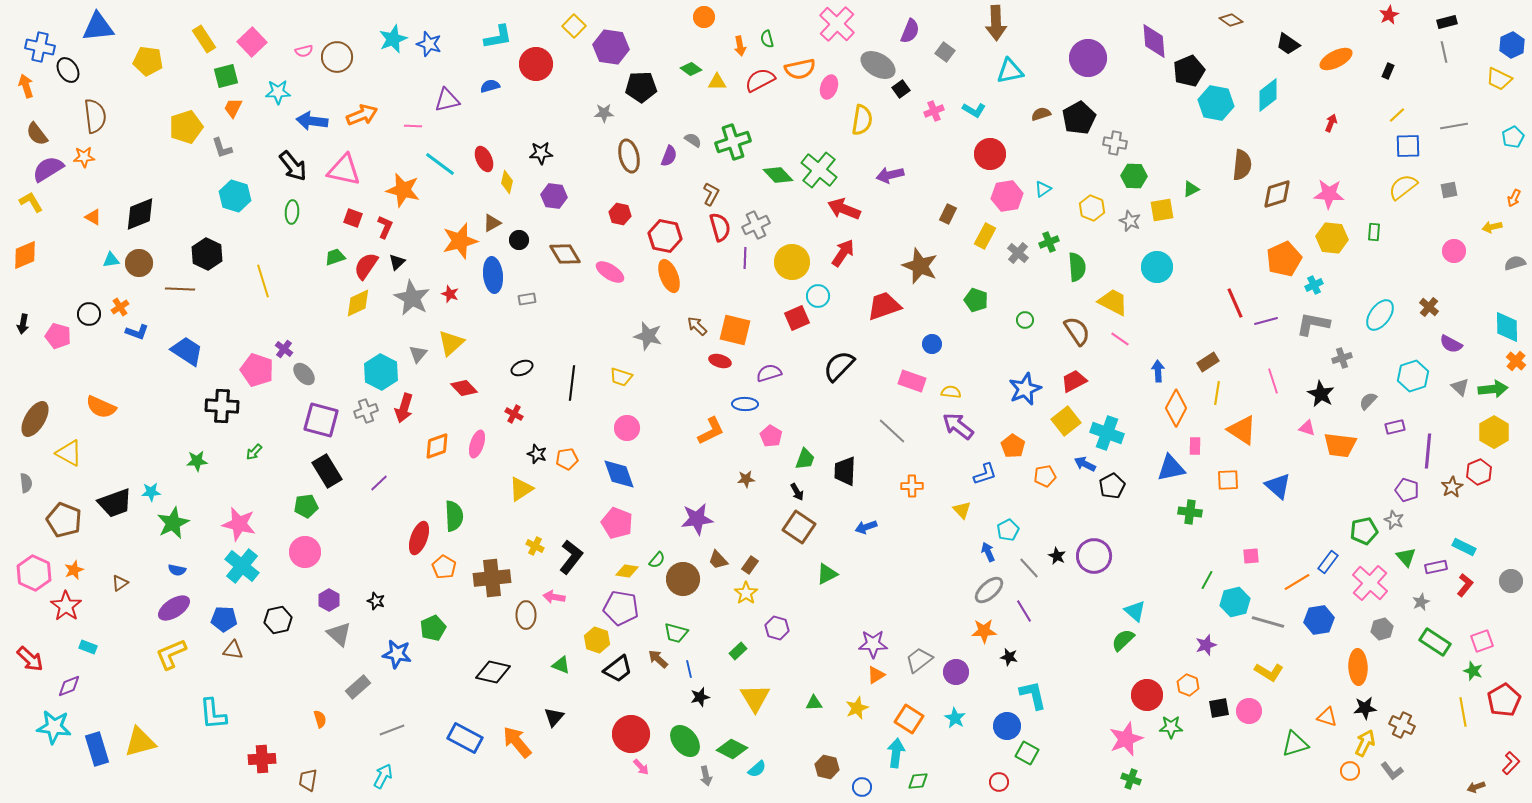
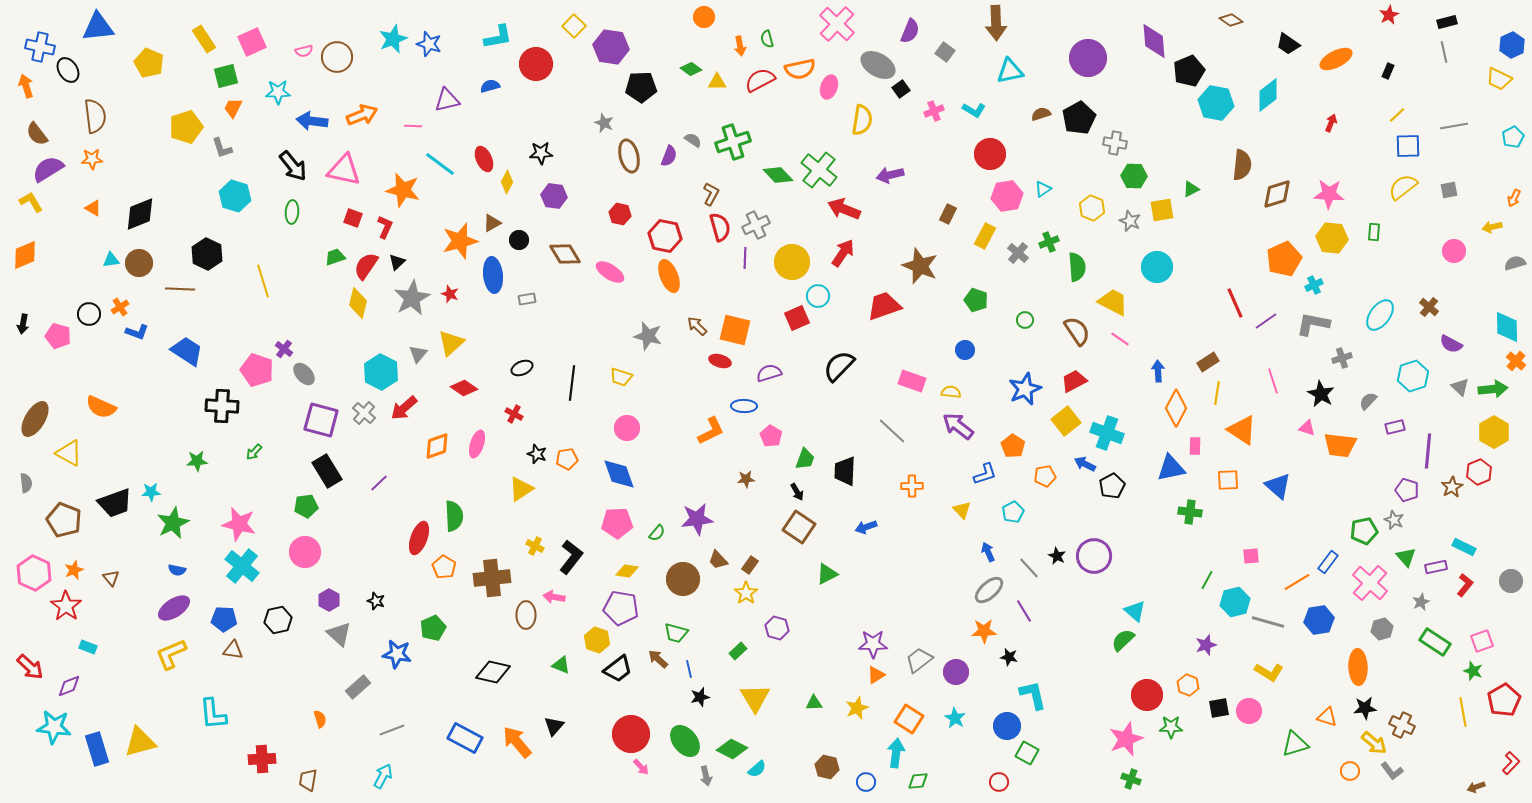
pink square at (252, 42): rotated 20 degrees clockwise
yellow pentagon at (148, 61): moved 1 px right, 2 px down; rotated 16 degrees clockwise
gray star at (604, 113): moved 10 px down; rotated 24 degrees clockwise
orange star at (84, 157): moved 8 px right, 2 px down
yellow diamond at (507, 182): rotated 15 degrees clockwise
orange triangle at (93, 217): moved 9 px up
gray star at (412, 298): rotated 15 degrees clockwise
yellow diamond at (358, 303): rotated 52 degrees counterclockwise
purple line at (1266, 321): rotated 20 degrees counterclockwise
blue circle at (932, 344): moved 33 px right, 6 px down
red diamond at (464, 388): rotated 12 degrees counterclockwise
blue ellipse at (745, 404): moved 1 px left, 2 px down
red arrow at (404, 408): rotated 32 degrees clockwise
gray cross at (366, 411): moved 2 px left, 2 px down; rotated 30 degrees counterclockwise
pink pentagon at (617, 523): rotated 24 degrees counterclockwise
cyan pentagon at (1008, 530): moved 5 px right, 18 px up
green semicircle at (657, 560): moved 27 px up
brown triangle at (120, 583): moved 9 px left, 5 px up; rotated 36 degrees counterclockwise
red arrow at (30, 659): moved 8 px down
black triangle at (554, 717): moved 9 px down
yellow arrow at (1365, 743): moved 9 px right; rotated 104 degrees clockwise
blue circle at (862, 787): moved 4 px right, 5 px up
